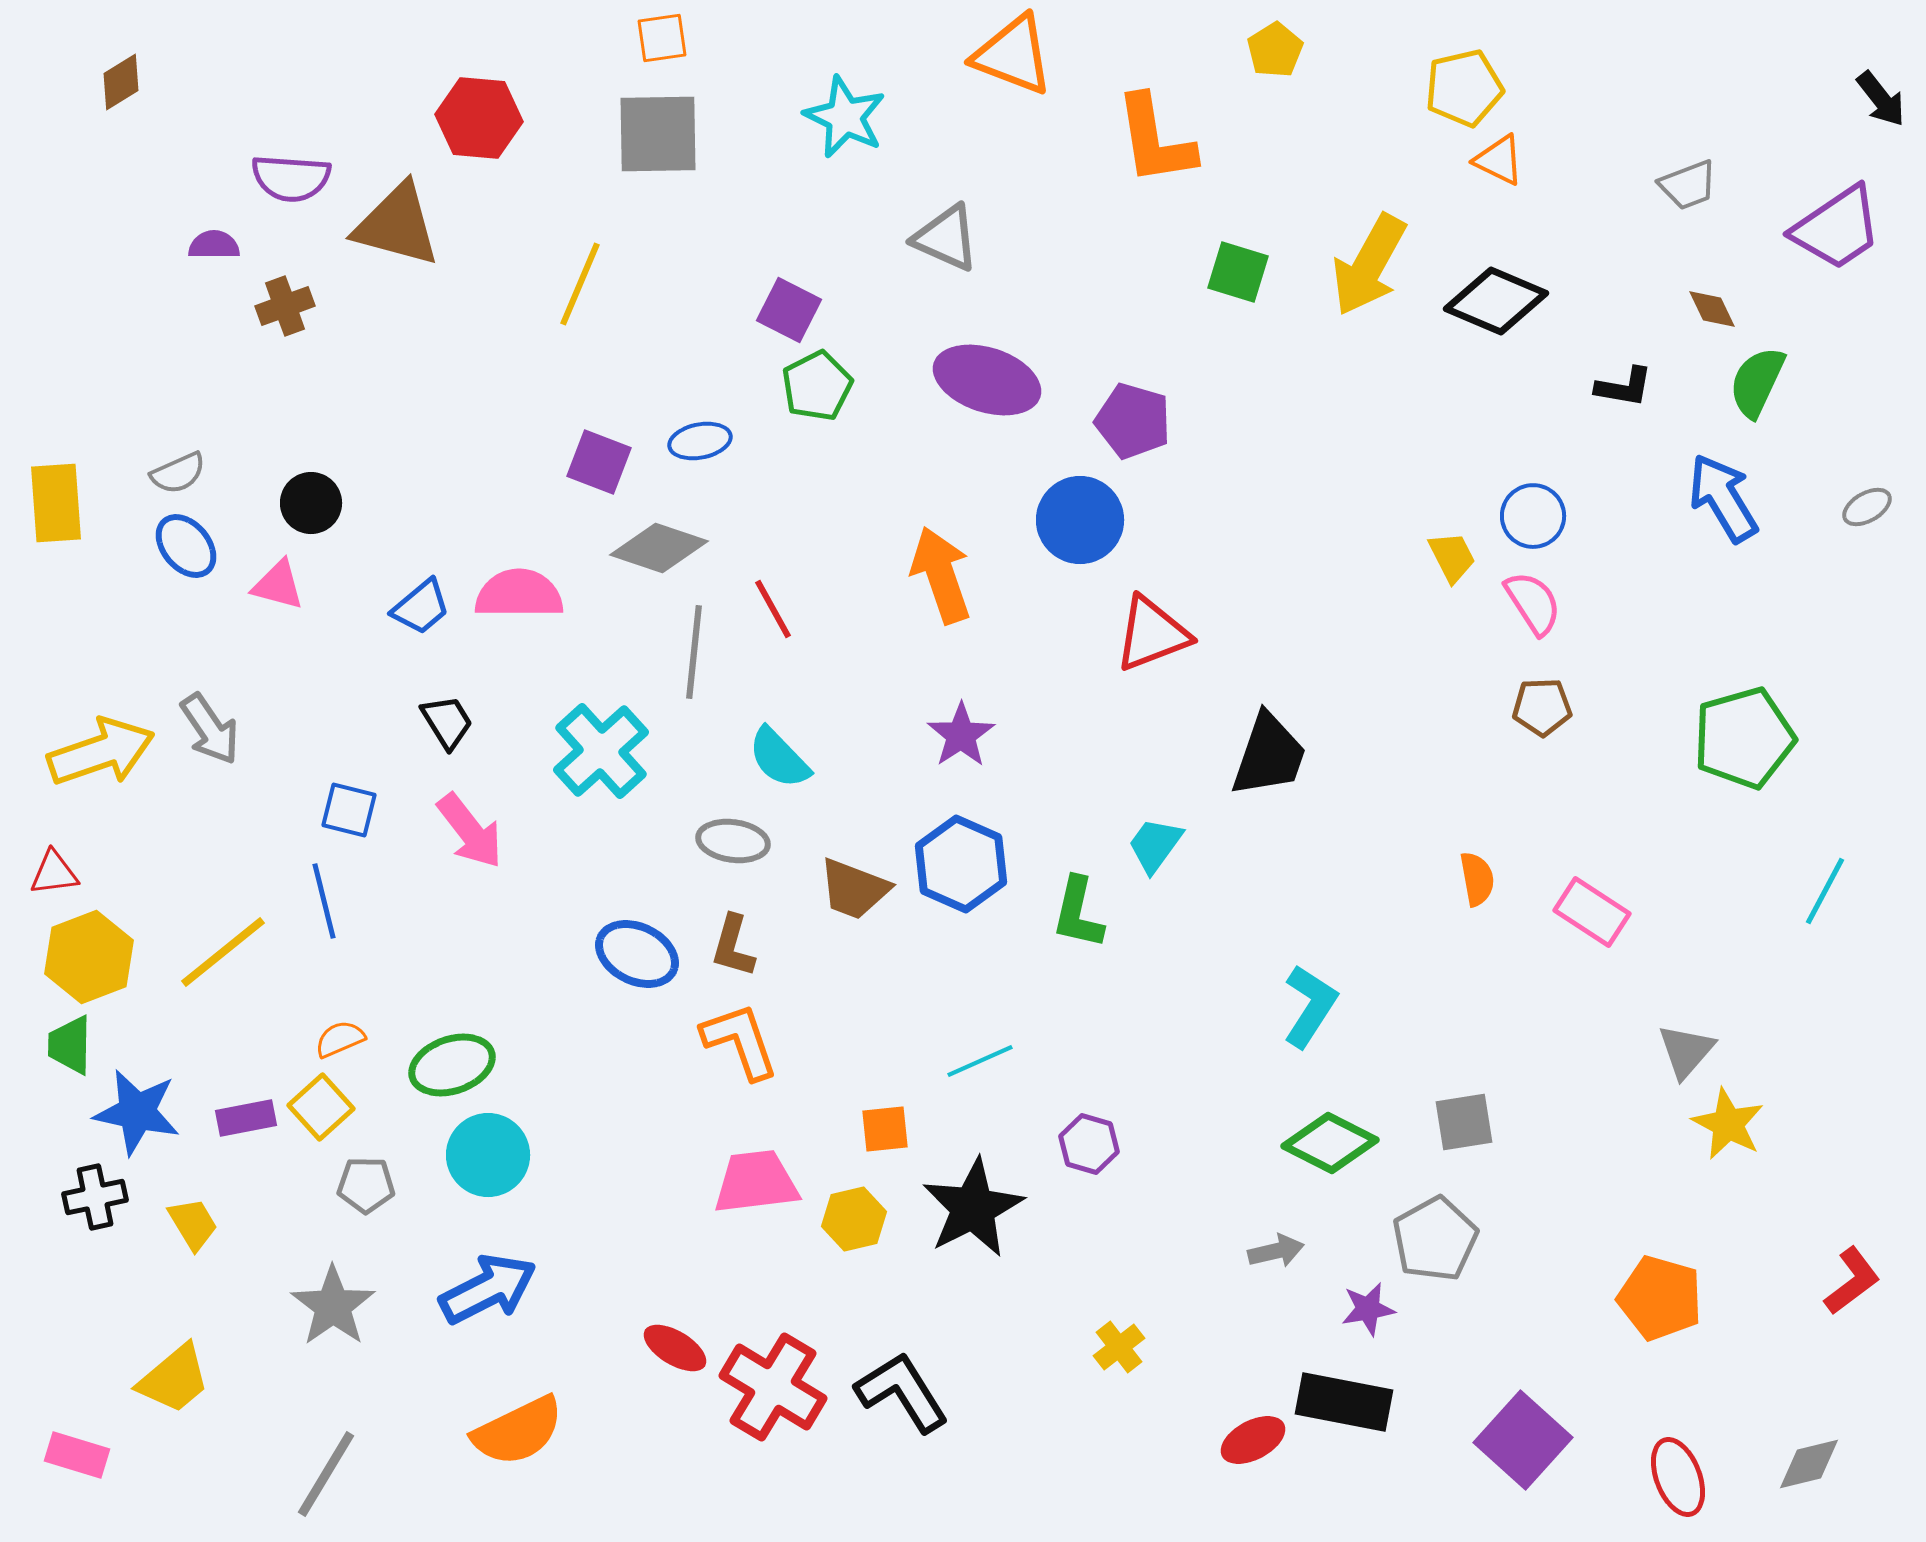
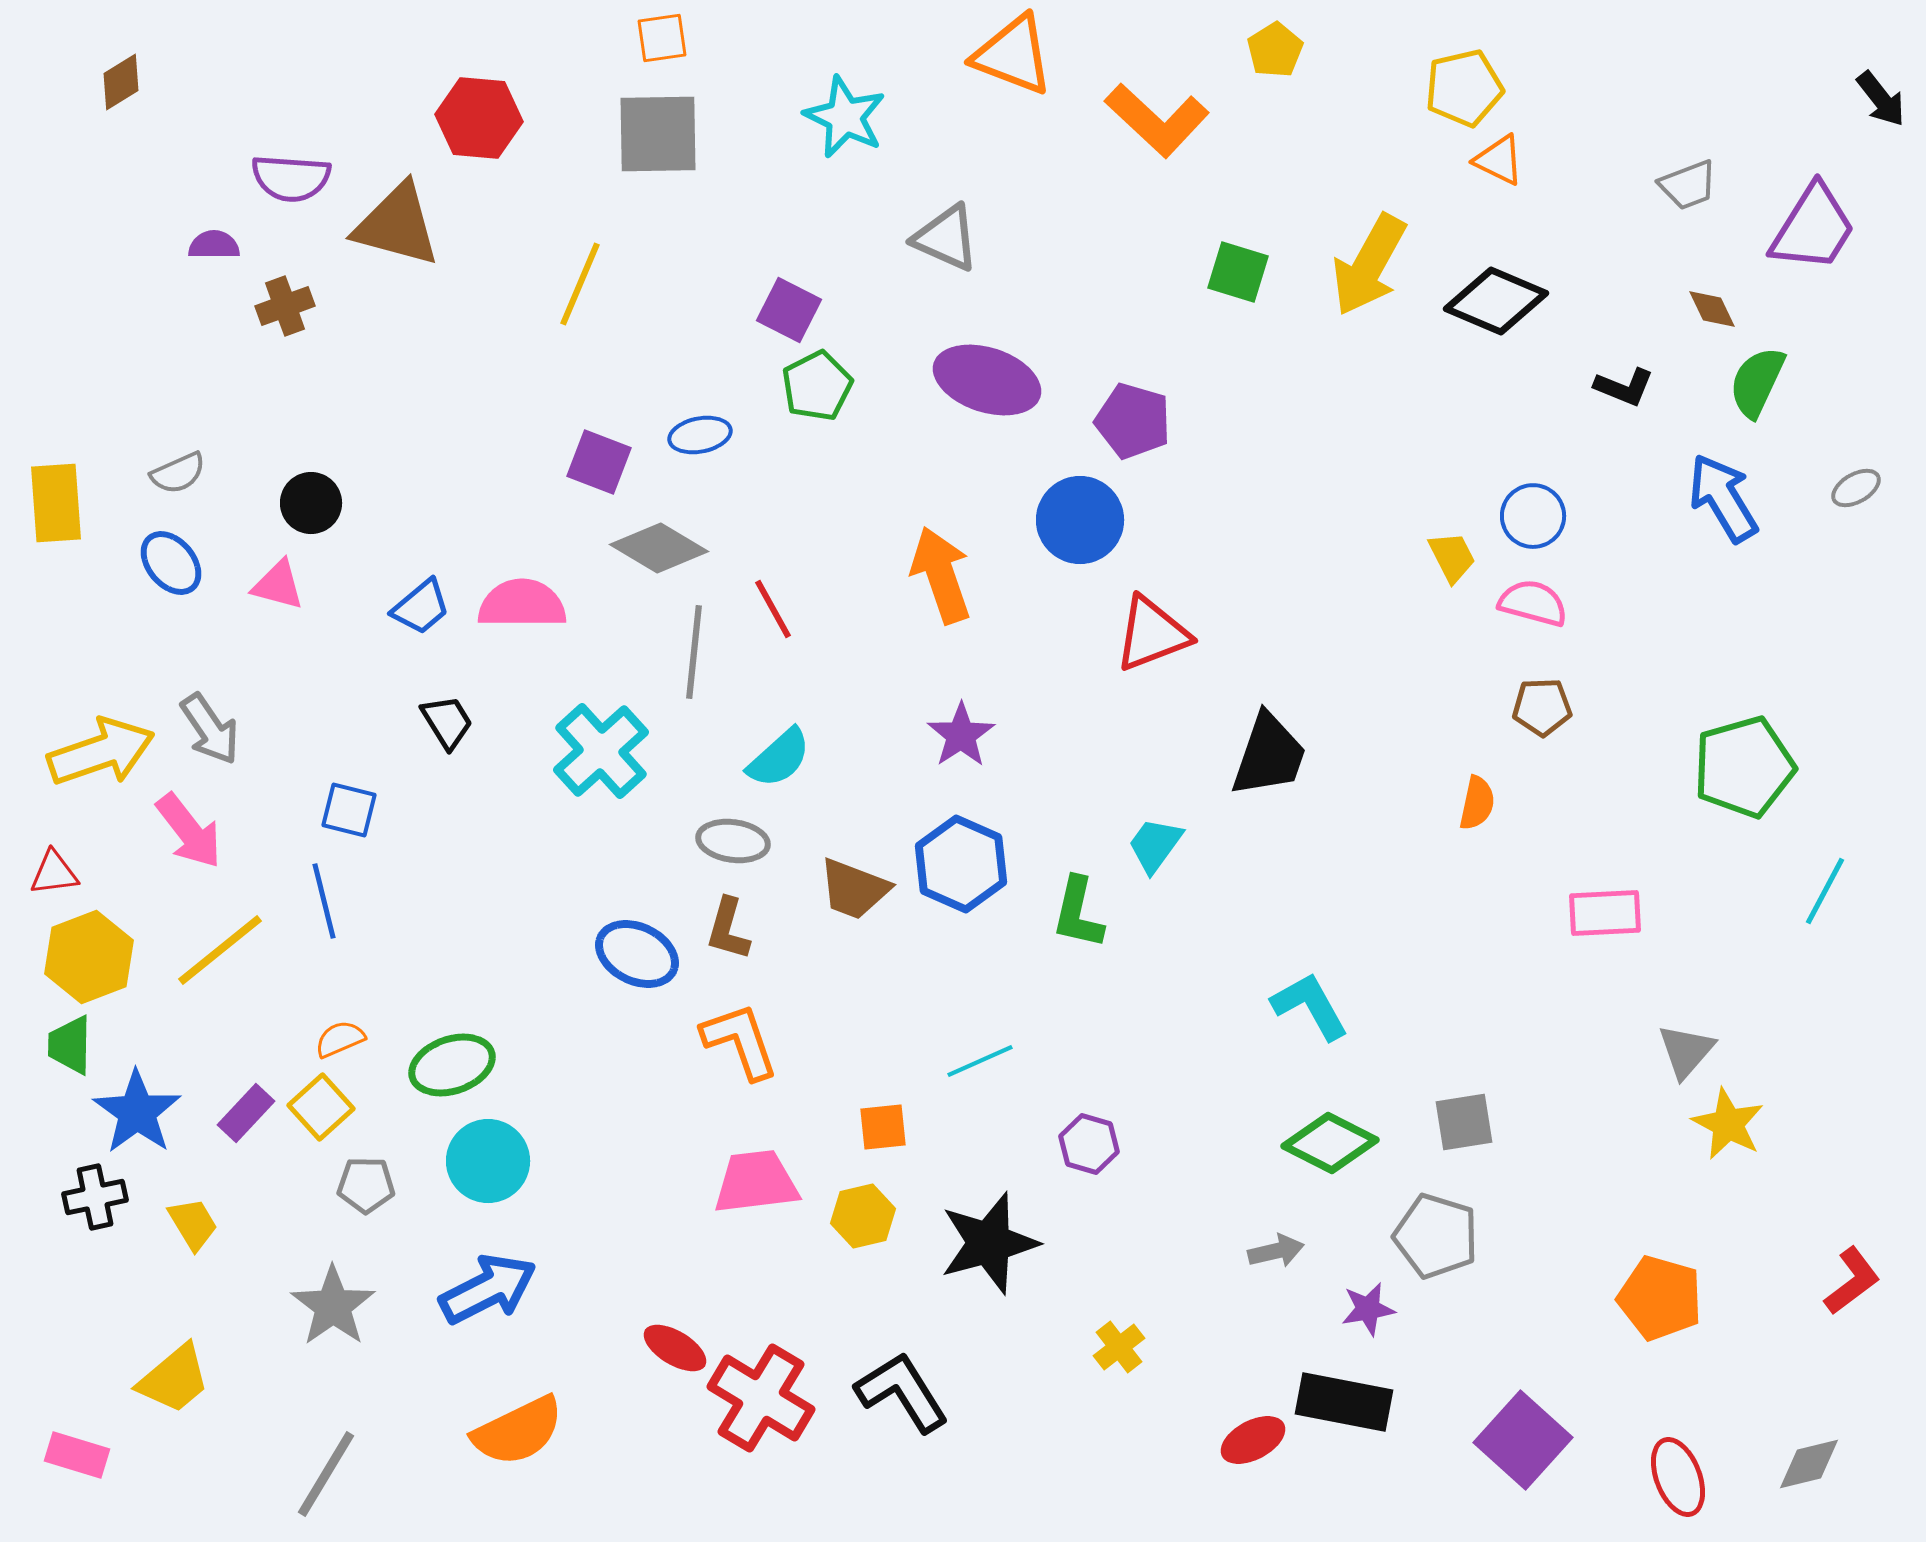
orange L-shape at (1155, 140): moved 2 px right, 20 px up; rotated 38 degrees counterclockwise
purple trapezoid at (1837, 228): moved 24 px left; rotated 24 degrees counterclockwise
black L-shape at (1624, 387): rotated 12 degrees clockwise
blue ellipse at (700, 441): moved 6 px up
gray ellipse at (1867, 507): moved 11 px left, 19 px up
blue ellipse at (186, 546): moved 15 px left, 17 px down
gray diamond at (659, 548): rotated 12 degrees clockwise
pink semicircle at (519, 594): moved 3 px right, 10 px down
pink semicircle at (1533, 603): rotated 42 degrees counterclockwise
green pentagon at (1744, 738): moved 29 px down
cyan semicircle at (779, 758): rotated 88 degrees counterclockwise
pink arrow at (470, 831): moved 281 px left
orange semicircle at (1477, 879): moved 76 px up; rotated 22 degrees clockwise
pink rectangle at (1592, 912): moved 13 px right, 1 px down; rotated 36 degrees counterclockwise
brown L-shape at (733, 946): moved 5 px left, 17 px up
yellow line at (223, 952): moved 3 px left, 2 px up
cyan L-shape at (1310, 1006): rotated 62 degrees counterclockwise
blue star at (137, 1112): rotated 24 degrees clockwise
purple rectangle at (246, 1118): moved 5 px up; rotated 36 degrees counterclockwise
orange square at (885, 1129): moved 2 px left, 2 px up
cyan circle at (488, 1155): moved 6 px down
black star at (973, 1208): moved 16 px right, 35 px down; rotated 12 degrees clockwise
yellow hexagon at (854, 1219): moved 9 px right, 3 px up
gray pentagon at (1435, 1239): moved 1 px right, 3 px up; rotated 26 degrees counterclockwise
red cross at (773, 1387): moved 12 px left, 11 px down
